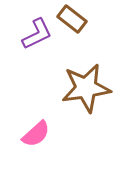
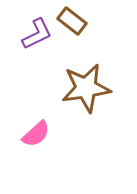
brown rectangle: moved 2 px down
